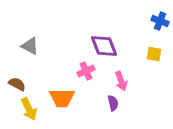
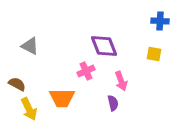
blue cross: rotated 18 degrees counterclockwise
